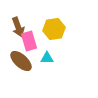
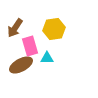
brown arrow: moved 3 px left, 1 px down; rotated 54 degrees clockwise
pink rectangle: moved 1 px right, 5 px down
brown ellipse: moved 4 px down; rotated 70 degrees counterclockwise
